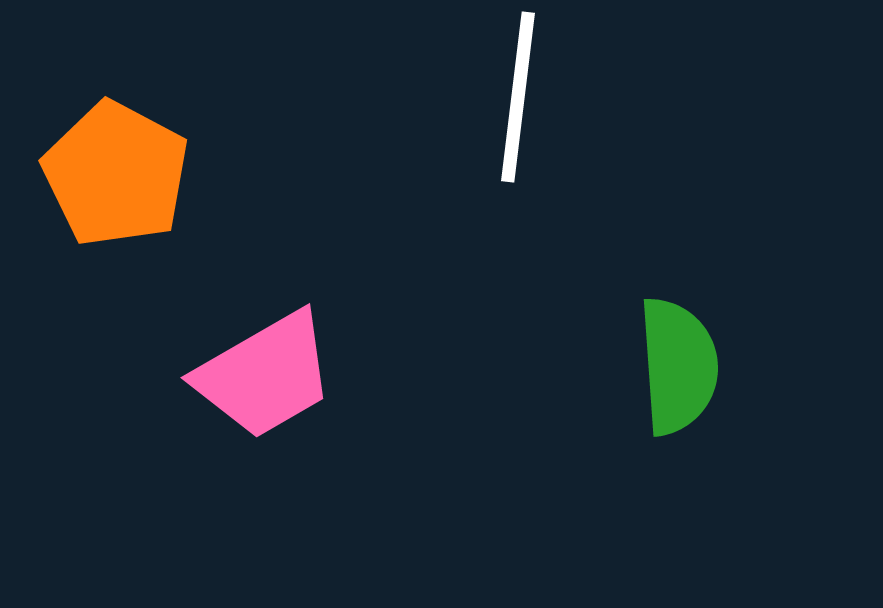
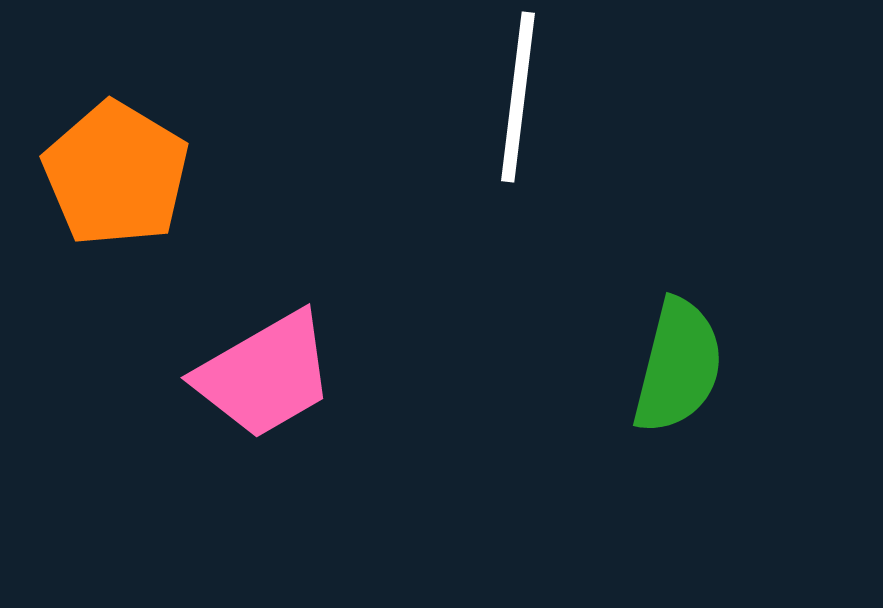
orange pentagon: rotated 3 degrees clockwise
green semicircle: rotated 18 degrees clockwise
